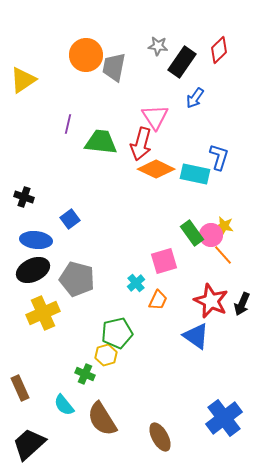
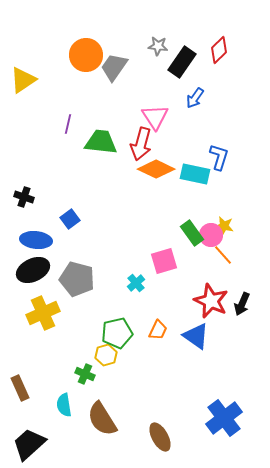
gray trapezoid: rotated 24 degrees clockwise
orange trapezoid: moved 30 px down
cyan semicircle: rotated 30 degrees clockwise
